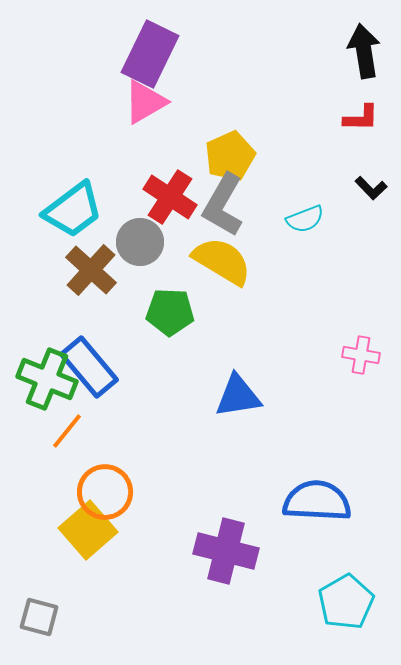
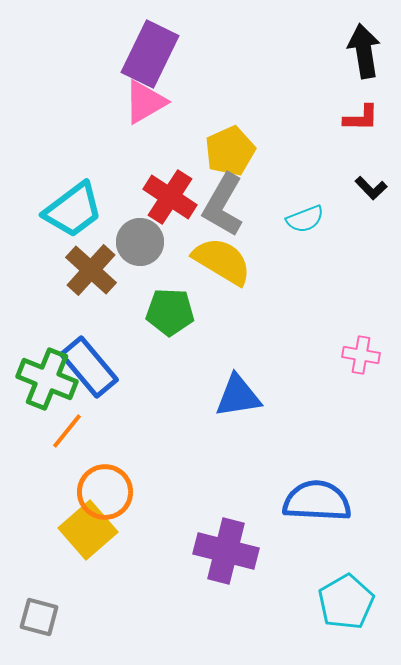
yellow pentagon: moved 5 px up
